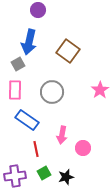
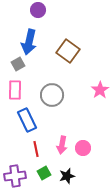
gray circle: moved 3 px down
blue rectangle: rotated 30 degrees clockwise
pink arrow: moved 10 px down
black star: moved 1 px right, 1 px up
